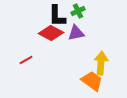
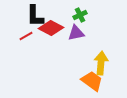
green cross: moved 2 px right, 4 px down
black L-shape: moved 22 px left
red diamond: moved 5 px up
red line: moved 24 px up
